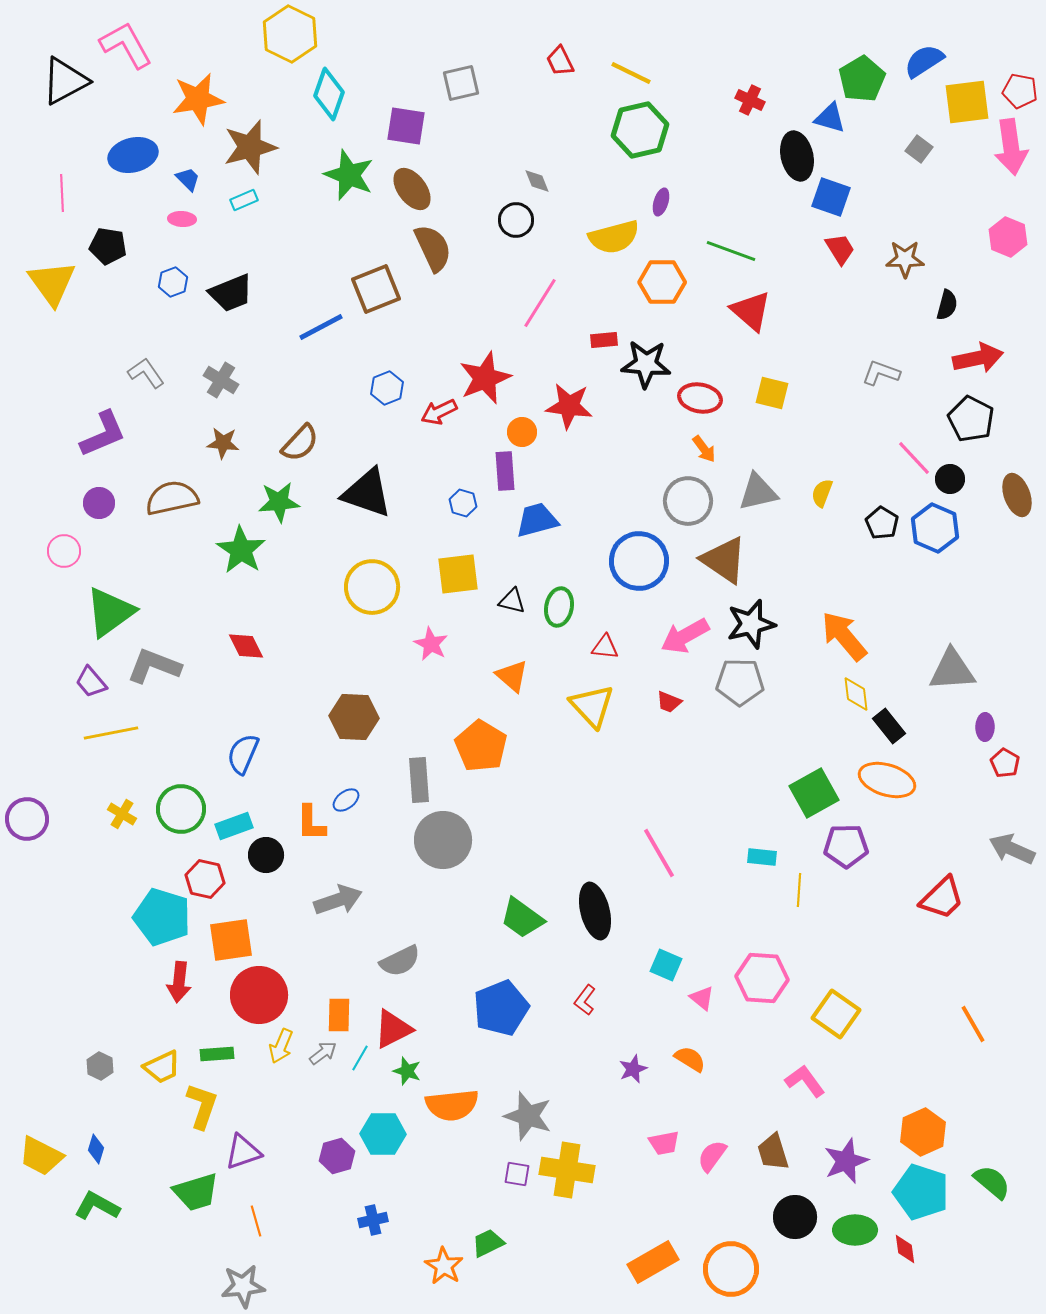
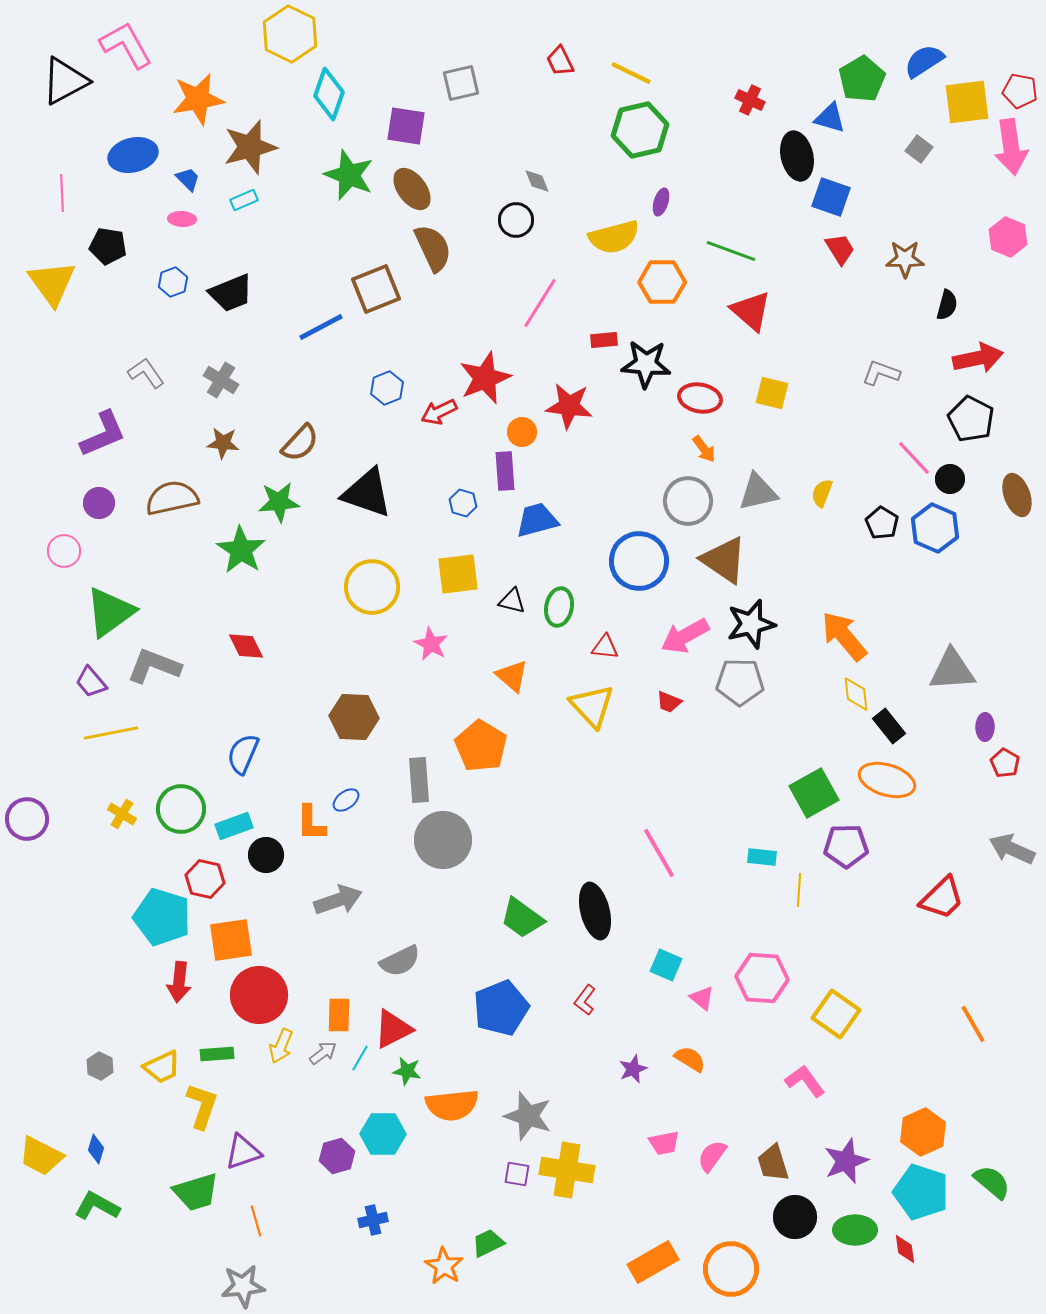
green star at (407, 1071): rotated 8 degrees counterclockwise
brown trapezoid at (773, 1152): moved 11 px down
